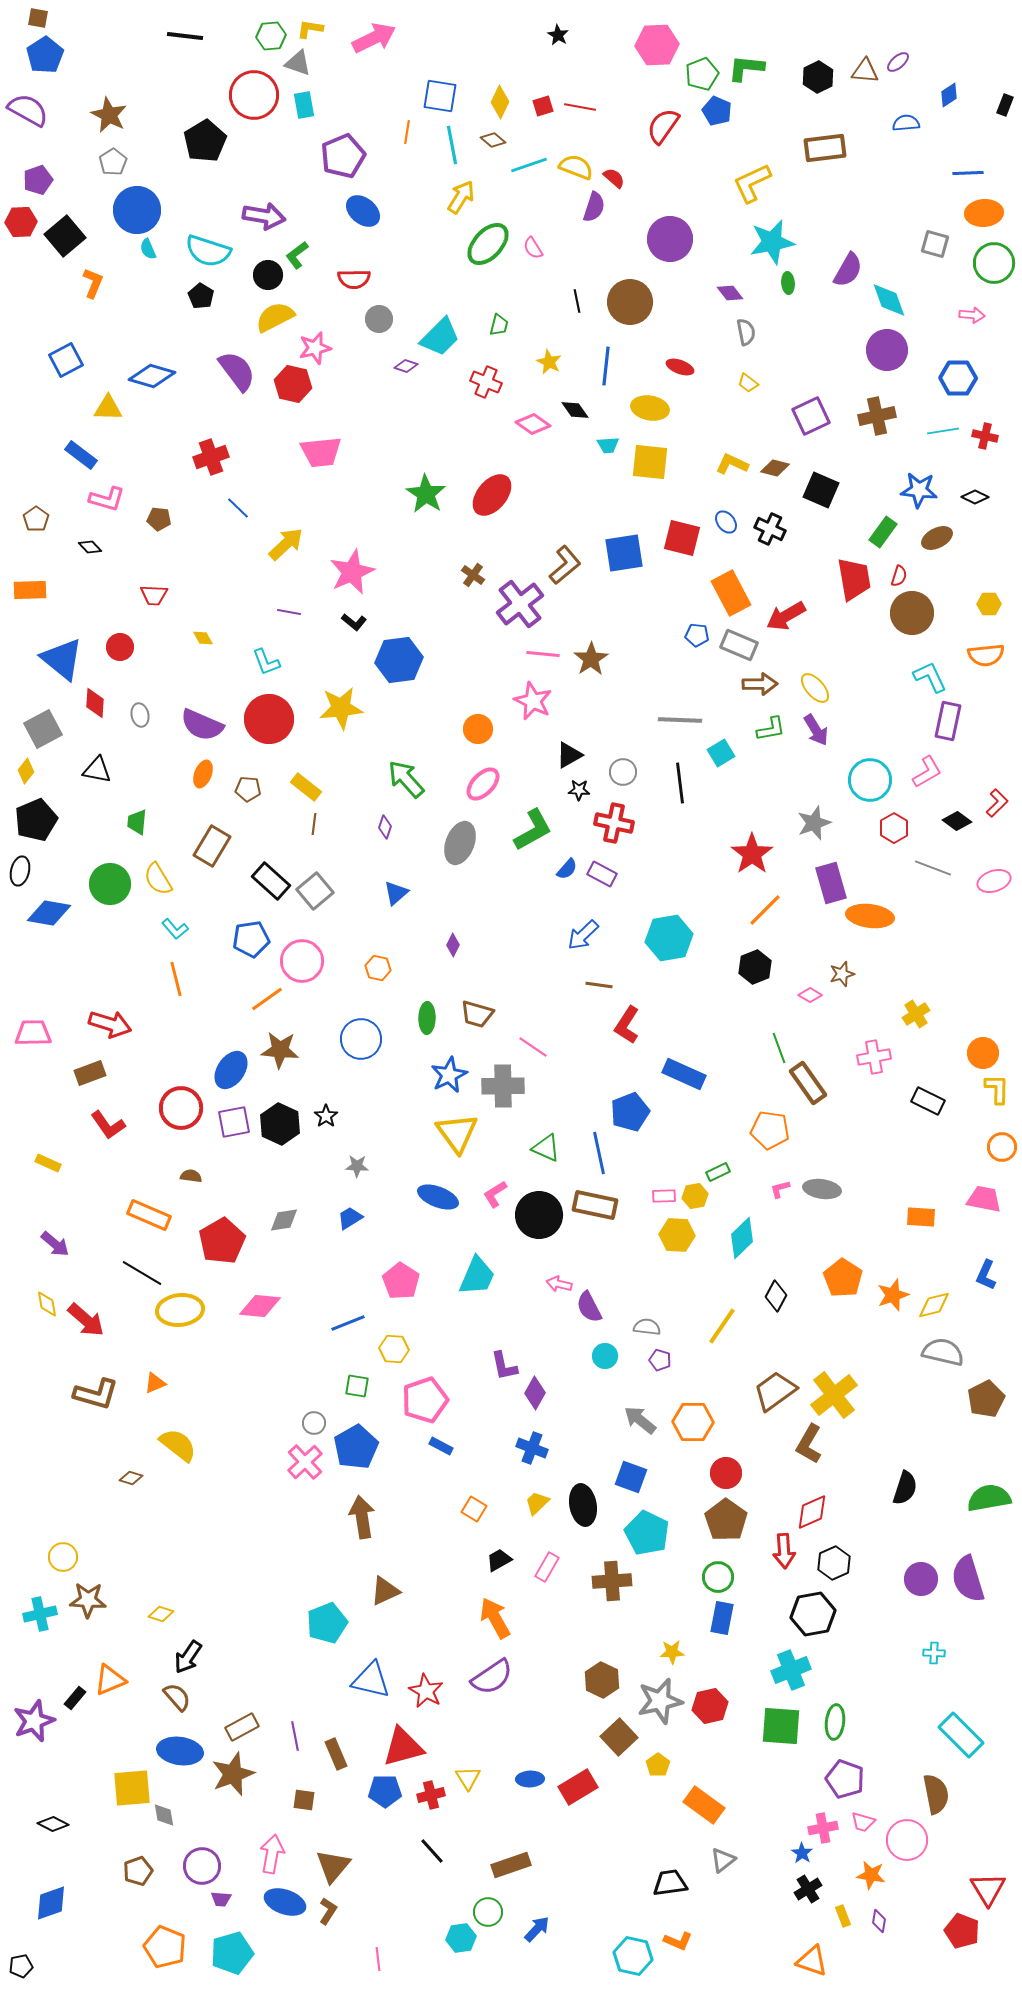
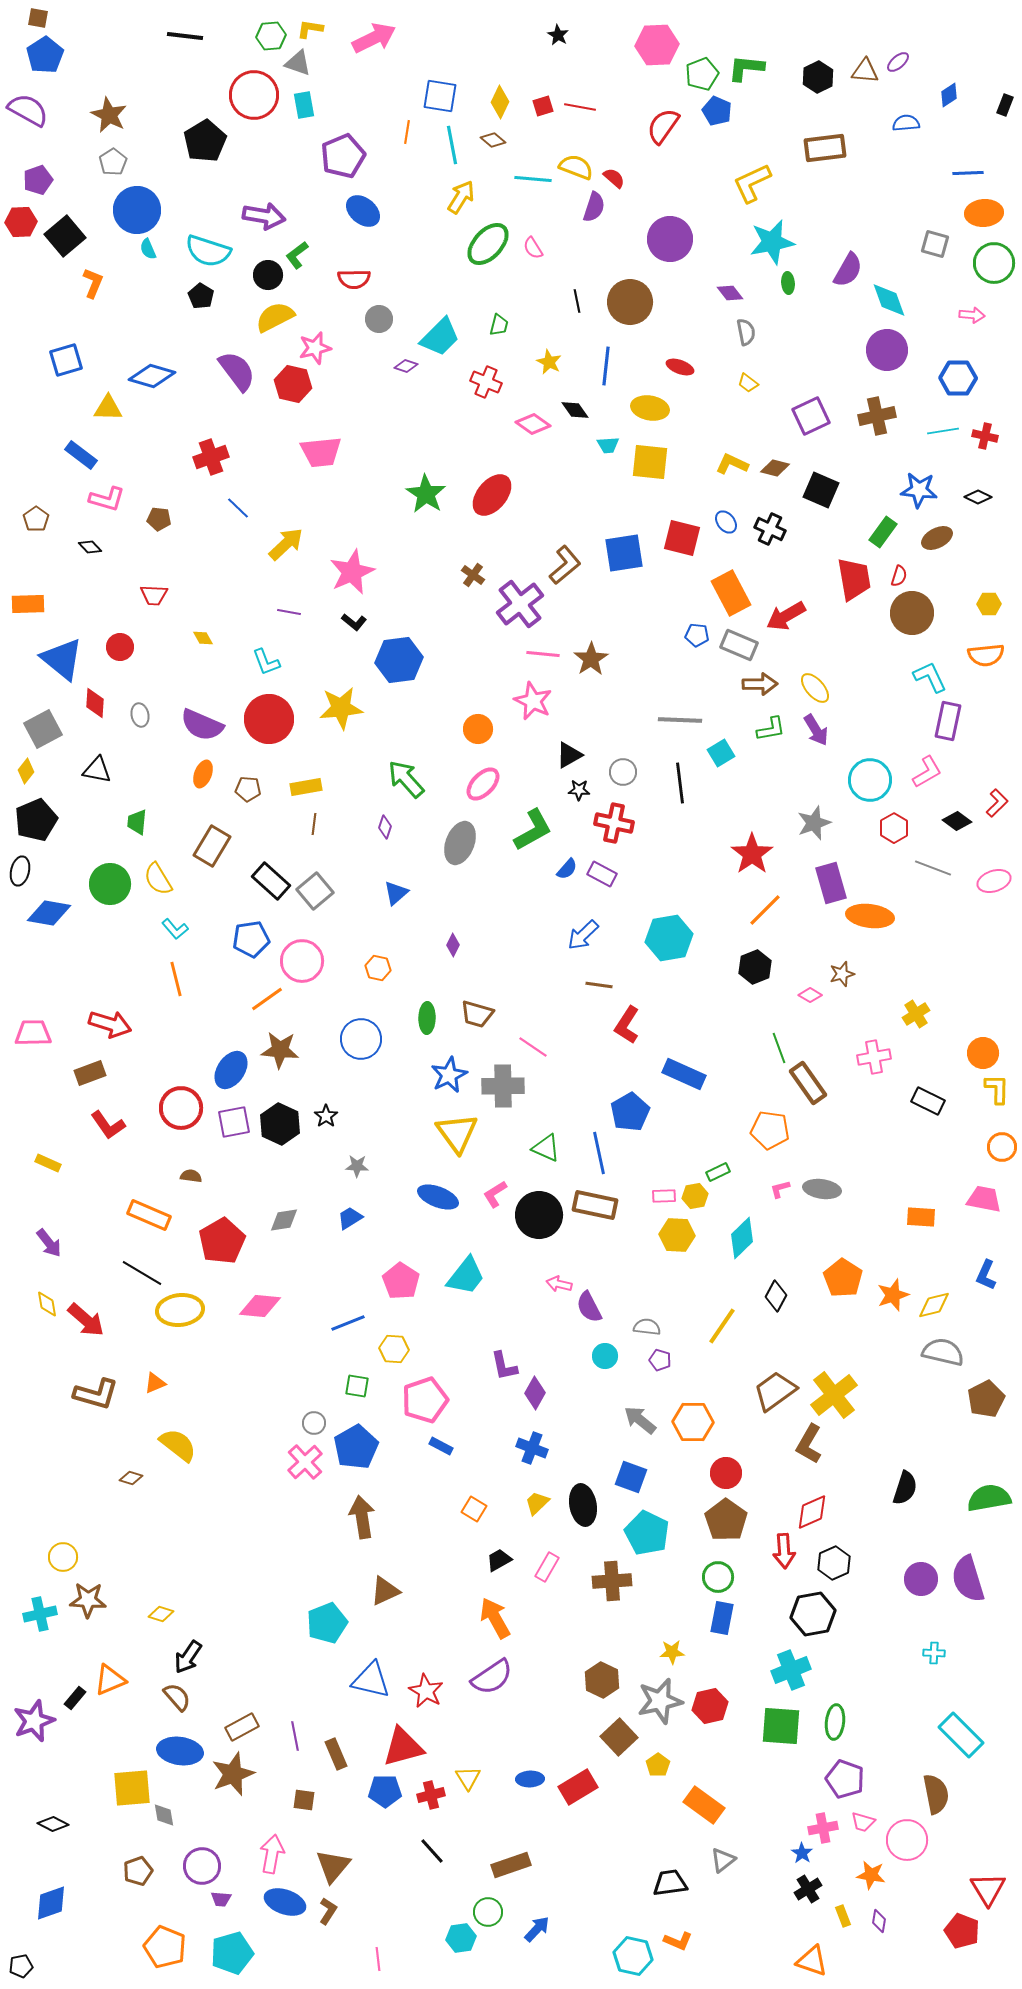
cyan line at (529, 165): moved 4 px right, 14 px down; rotated 24 degrees clockwise
blue square at (66, 360): rotated 12 degrees clockwise
black diamond at (975, 497): moved 3 px right
orange rectangle at (30, 590): moved 2 px left, 14 px down
yellow rectangle at (306, 787): rotated 48 degrees counterclockwise
blue pentagon at (630, 1112): rotated 9 degrees counterclockwise
purple arrow at (55, 1244): moved 6 px left, 1 px up; rotated 12 degrees clockwise
cyan trapezoid at (477, 1276): moved 11 px left; rotated 15 degrees clockwise
